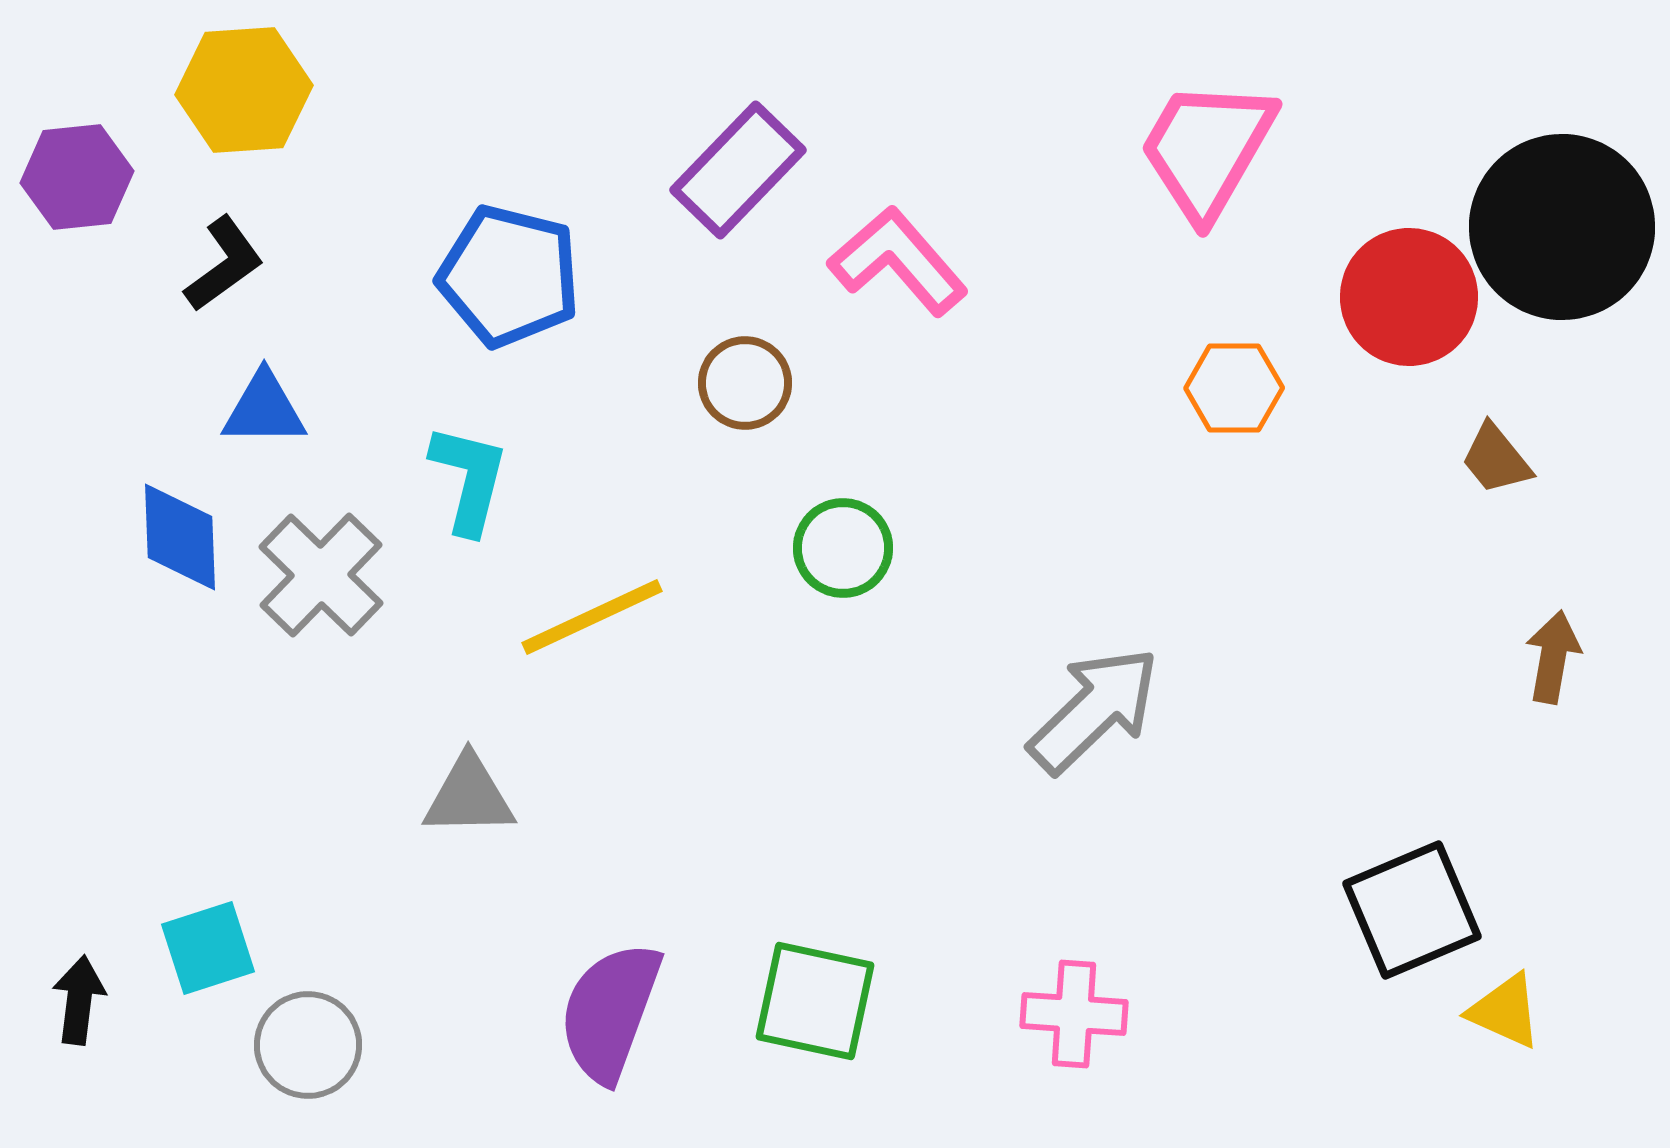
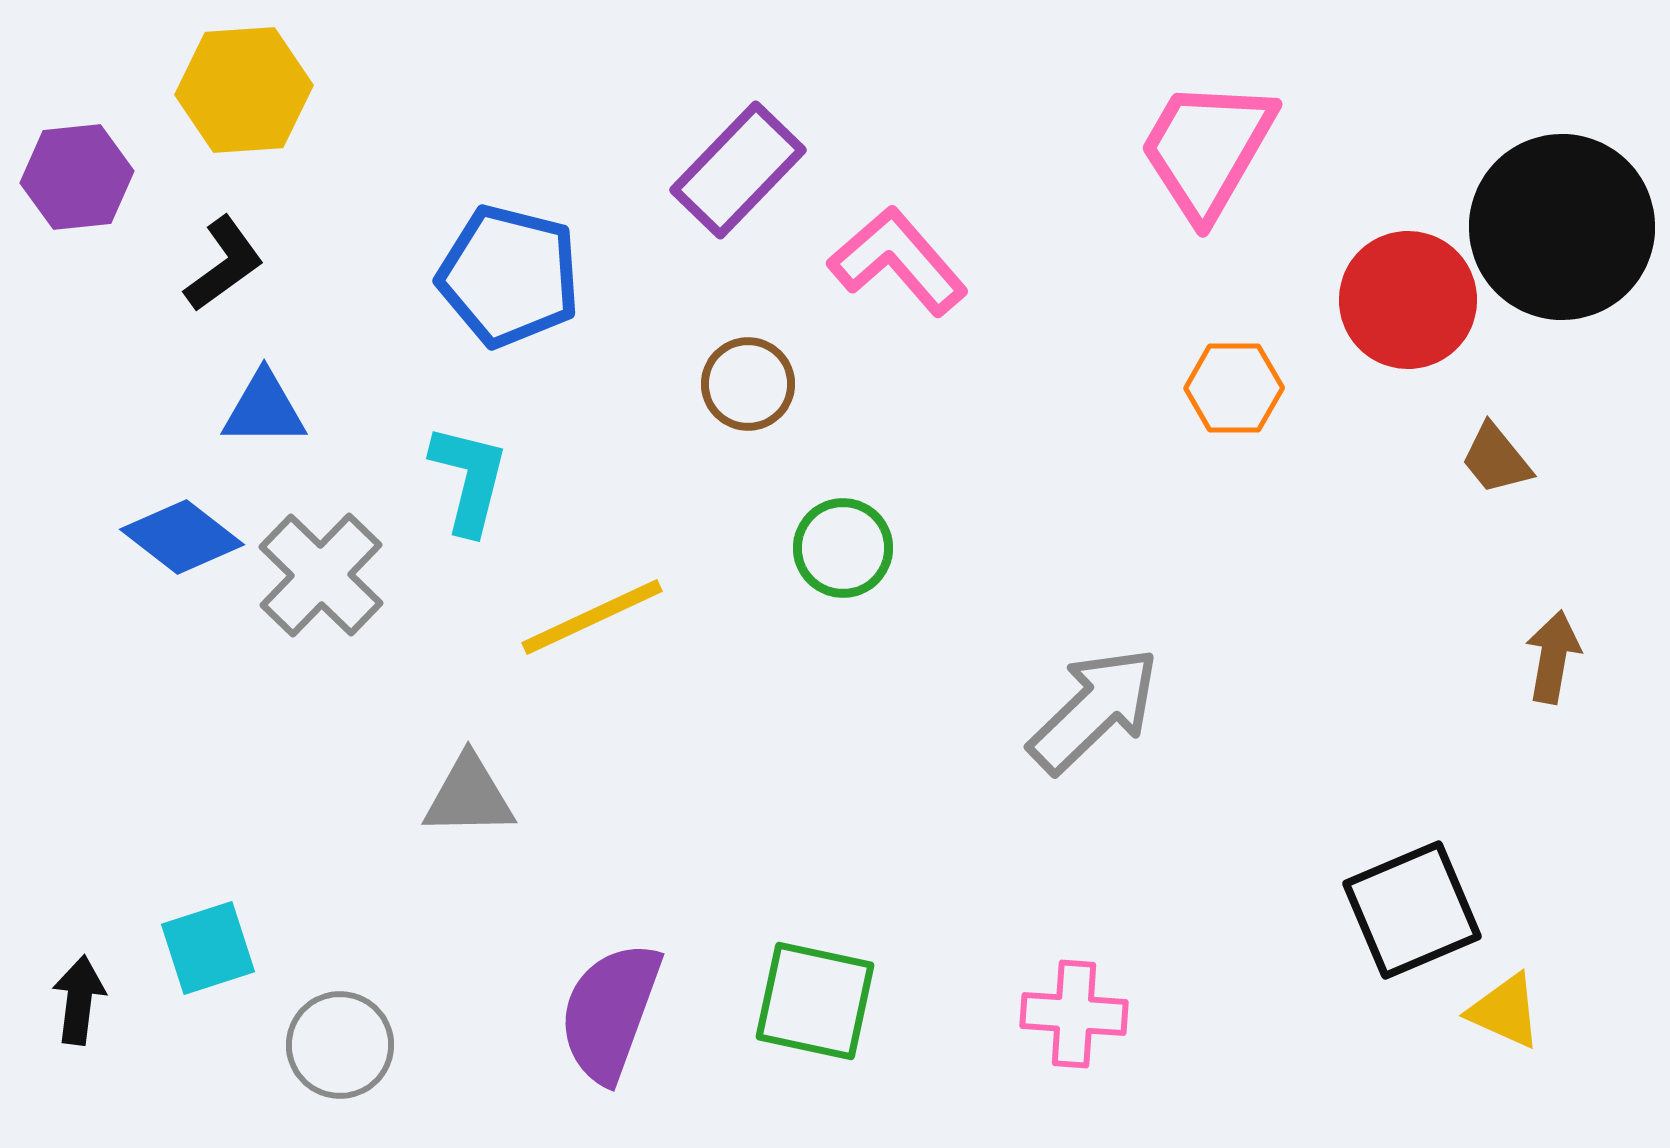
red circle: moved 1 px left, 3 px down
brown circle: moved 3 px right, 1 px down
blue diamond: moved 2 px right; rotated 50 degrees counterclockwise
gray circle: moved 32 px right
